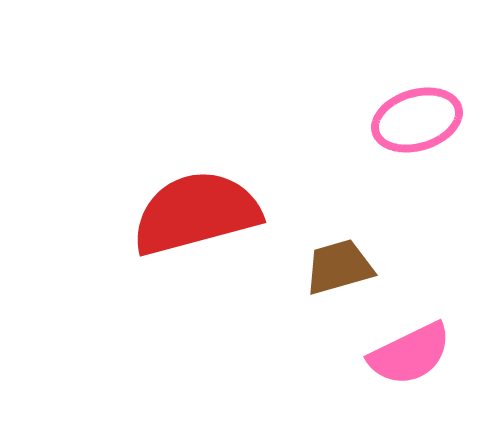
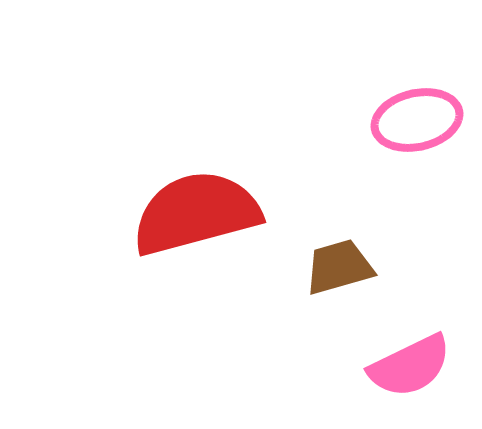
pink ellipse: rotated 4 degrees clockwise
pink semicircle: moved 12 px down
